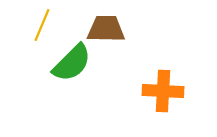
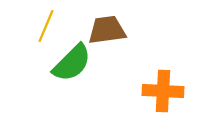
yellow line: moved 4 px right, 1 px down
brown trapezoid: moved 1 px right, 1 px down; rotated 9 degrees counterclockwise
